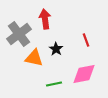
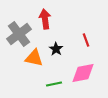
pink diamond: moved 1 px left, 1 px up
